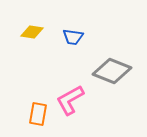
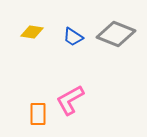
blue trapezoid: rotated 25 degrees clockwise
gray diamond: moved 4 px right, 37 px up
orange rectangle: rotated 10 degrees counterclockwise
